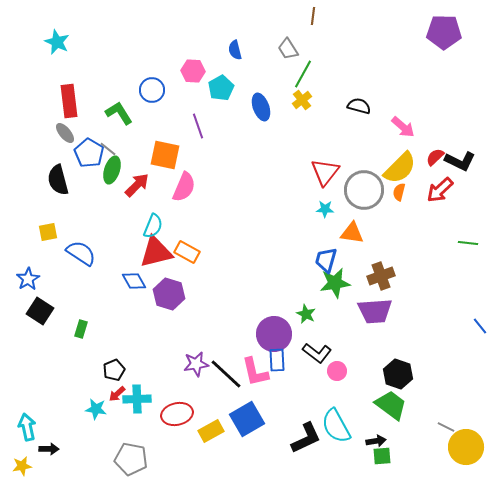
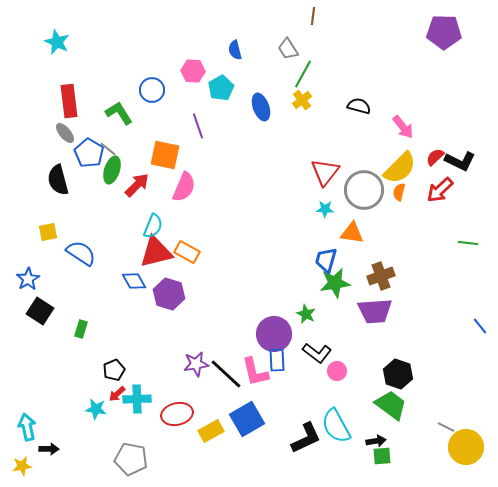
pink arrow at (403, 127): rotated 10 degrees clockwise
